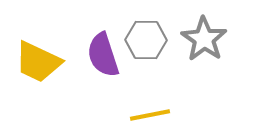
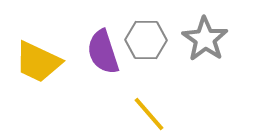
gray star: moved 1 px right
purple semicircle: moved 3 px up
yellow line: moved 1 px left, 1 px up; rotated 60 degrees clockwise
